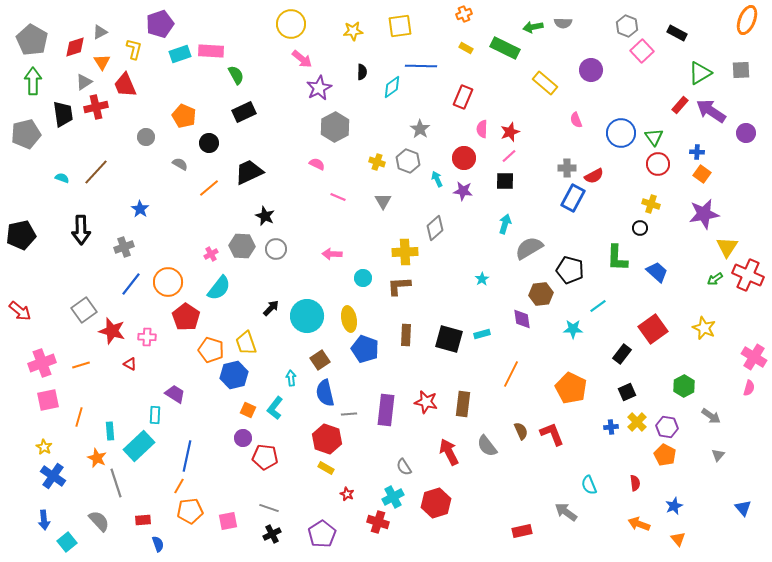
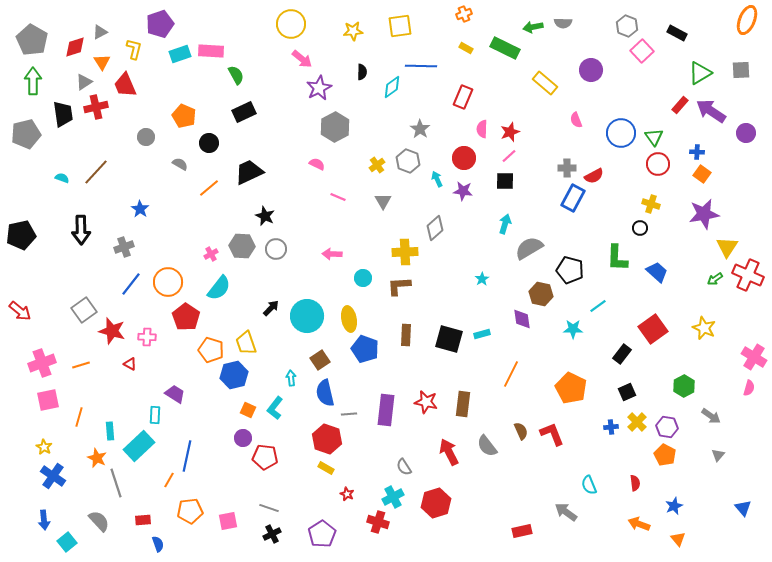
yellow cross at (377, 162): moved 3 px down; rotated 35 degrees clockwise
brown hexagon at (541, 294): rotated 20 degrees clockwise
orange line at (179, 486): moved 10 px left, 6 px up
